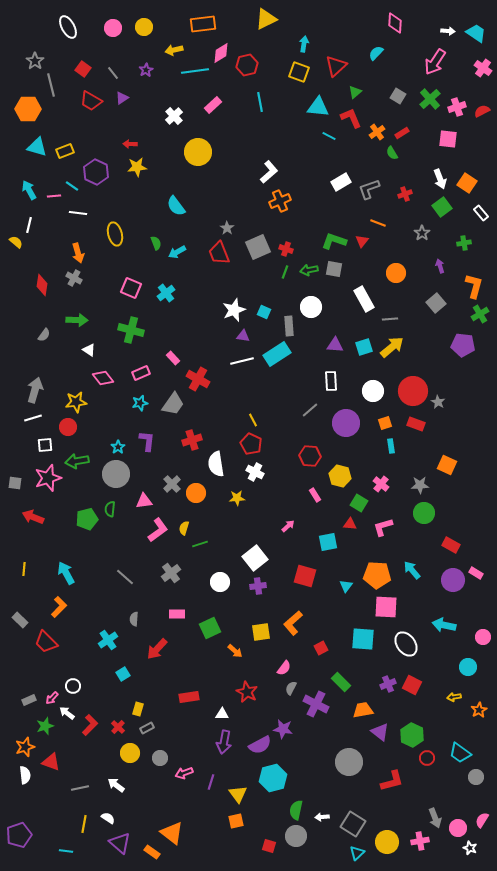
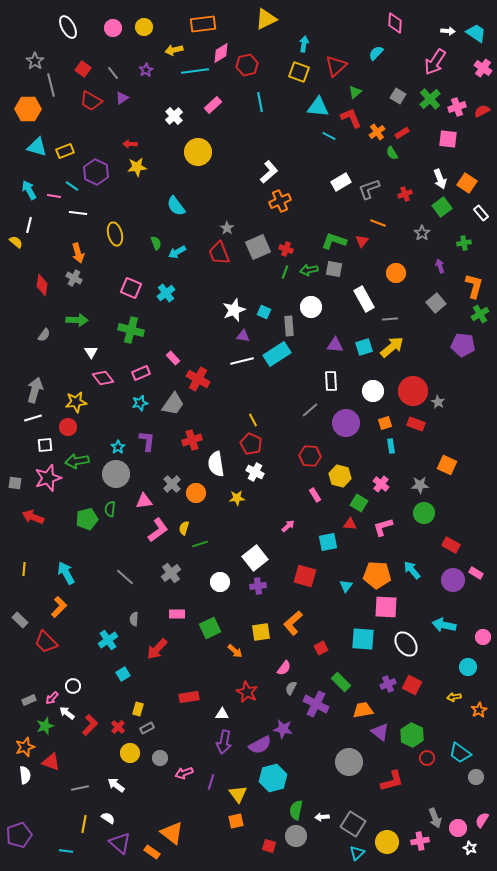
pink line at (54, 196): rotated 16 degrees clockwise
white triangle at (89, 350): moved 2 px right, 2 px down; rotated 24 degrees clockwise
